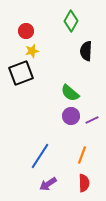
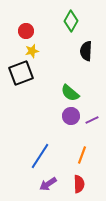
red semicircle: moved 5 px left, 1 px down
